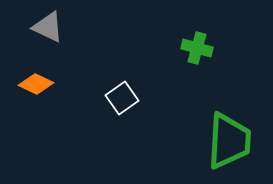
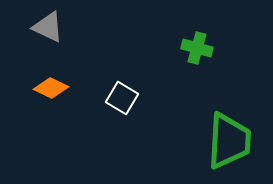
orange diamond: moved 15 px right, 4 px down
white square: rotated 24 degrees counterclockwise
